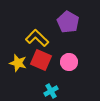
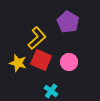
yellow L-shape: rotated 95 degrees clockwise
cyan cross: rotated 24 degrees counterclockwise
